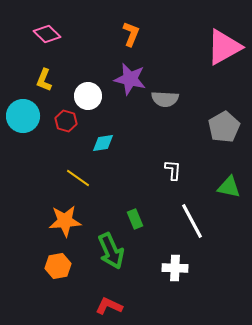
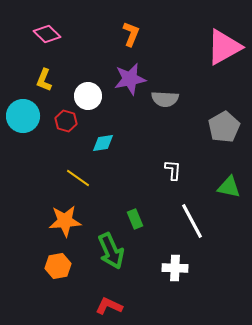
purple star: rotated 24 degrees counterclockwise
